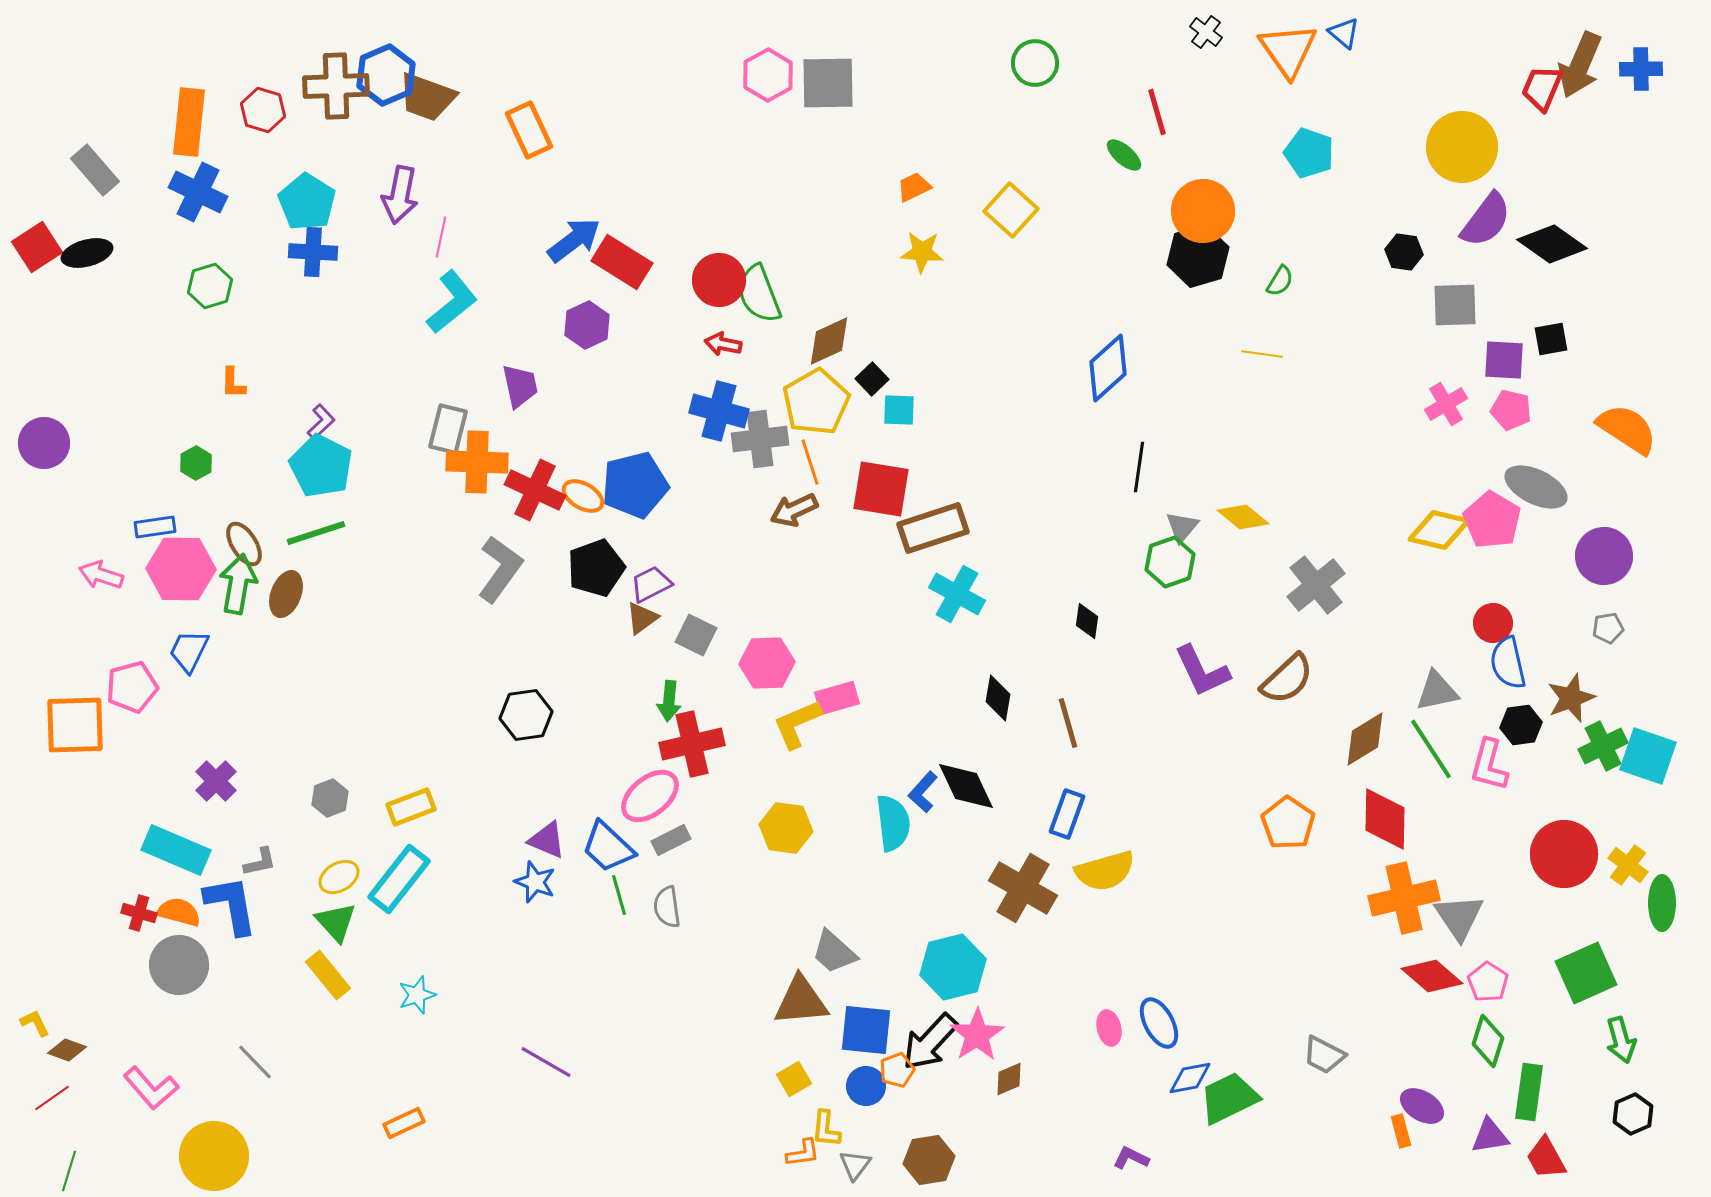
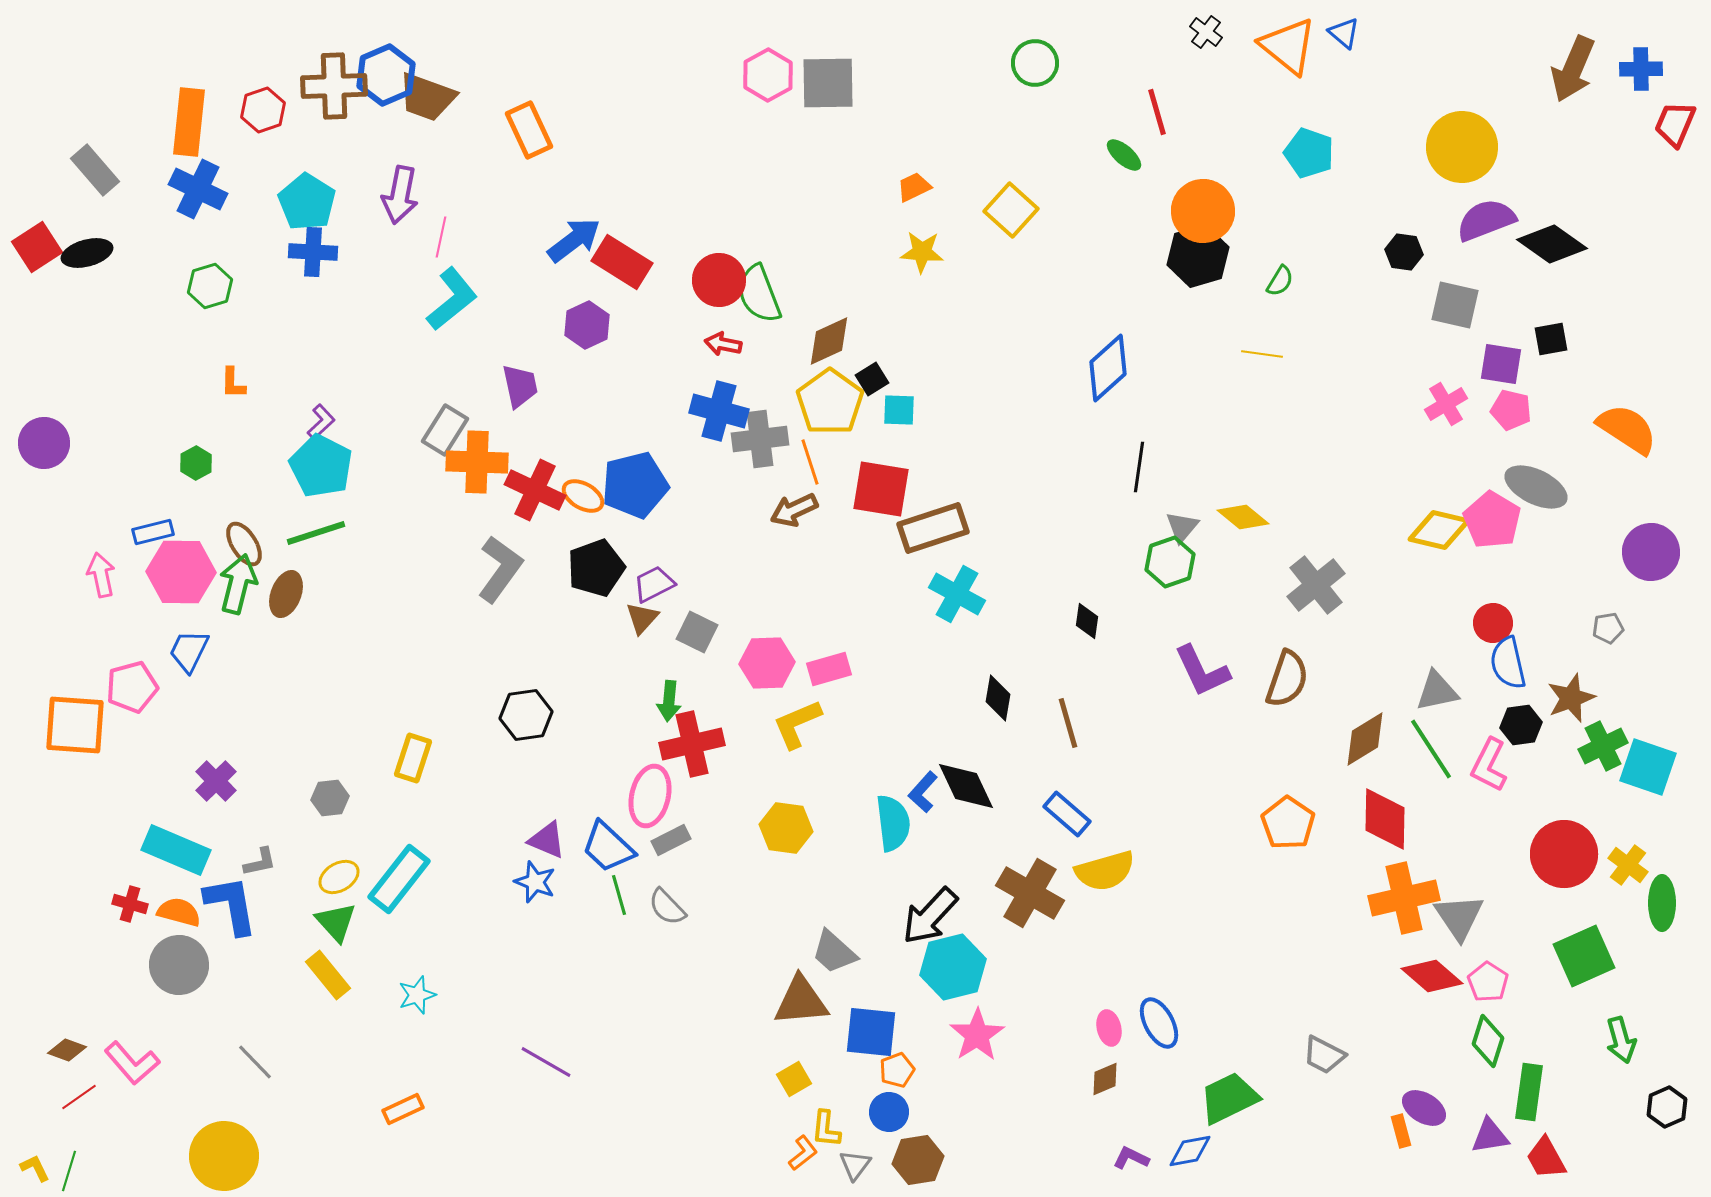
orange triangle at (1288, 50): moved 4 px up; rotated 16 degrees counterclockwise
brown arrow at (1580, 65): moved 7 px left, 4 px down
brown cross at (336, 86): moved 2 px left
red trapezoid at (1542, 88): moved 133 px right, 36 px down
red hexagon at (263, 110): rotated 24 degrees clockwise
blue cross at (198, 192): moved 3 px up
purple semicircle at (1486, 220): rotated 148 degrees counterclockwise
cyan L-shape at (452, 302): moved 3 px up
gray square at (1455, 305): rotated 15 degrees clockwise
purple square at (1504, 360): moved 3 px left, 4 px down; rotated 6 degrees clockwise
black square at (872, 379): rotated 12 degrees clockwise
yellow pentagon at (816, 402): moved 14 px right; rotated 6 degrees counterclockwise
gray rectangle at (448, 429): moved 3 px left, 1 px down; rotated 18 degrees clockwise
blue rectangle at (155, 527): moved 2 px left, 5 px down; rotated 6 degrees counterclockwise
purple circle at (1604, 556): moved 47 px right, 4 px up
pink hexagon at (181, 569): moved 3 px down
pink arrow at (101, 575): rotated 60 degrees clockwise
green arrow at (238, 584): rotated 4 degrees clockwise
purple trapezoid at (651, 584): moved 3 px right
brown triangle at (642, 618): rotated 12 degrees counterclockwise
gray square at (696, 635): moved 1 px right, 3 px up
brown semicircle at (1287, 679): rotated 28 degrees counterclockwise
pink rectangle at (837, 698): moved 8 px left, 29 px up
orange square at (75, 725): rotated 6 degrees clockwise
cyan square at (1648, 756): moved 11 px down
pink L-shape at (1489, 765): rotated 12 degrees clockwise
pink ellipse at (650, 796): rotated 38 degrees counterclockwise
gray hexagon at (330, 798): rotated 15 degrees clockwise
yellow rectangle at (411, 807): moved 2 px right, 49 px up; rotated 51 degrees counterclockwise
blue rectangle at (1067, 814): rotated 69 degrees counterclockwise
brown cross at (1023, 888): moved 7 px right, 5 px down
gray semicircle at (667, 907): rotated 36 degrees counterclockwise
red cross at (139, 913): moved 9 px left, 9 px up
green square at (1586, 973): moved 2 px left, 17 px up
yellow L-shape at (35, 1023): moved 145 px down
blue square at (866, 1030): moved 5 px right, 2 px down
black arrow at (930, 1042): moved 126 px up
blue diamond at (1190, 1078): moved 73 px down
brown diamond at (1009, 1079): moved 96 px right
blue circle at (866, 1086): moved 23 px right, 26 px down
pink L-shape at (151, 1088): moved 19 px left, 25 px up
red line at (52, 1098): moved 27 px right, 1 px up
purple ellipse at (1422, 1106): moved 2 px right, 2 px down
black hexagon at (1633, 1114): moved 34 px right, 7 px up
orange rectangle at (404, 1123): moved 1 px left, 14 px up
orange L-shape at (803, 1153): rotated 30 degrees counterclockwise
yellow circle at (214, 1156): moved 10 px right
brown hexagon at (929, 1160): moved 11 px left
